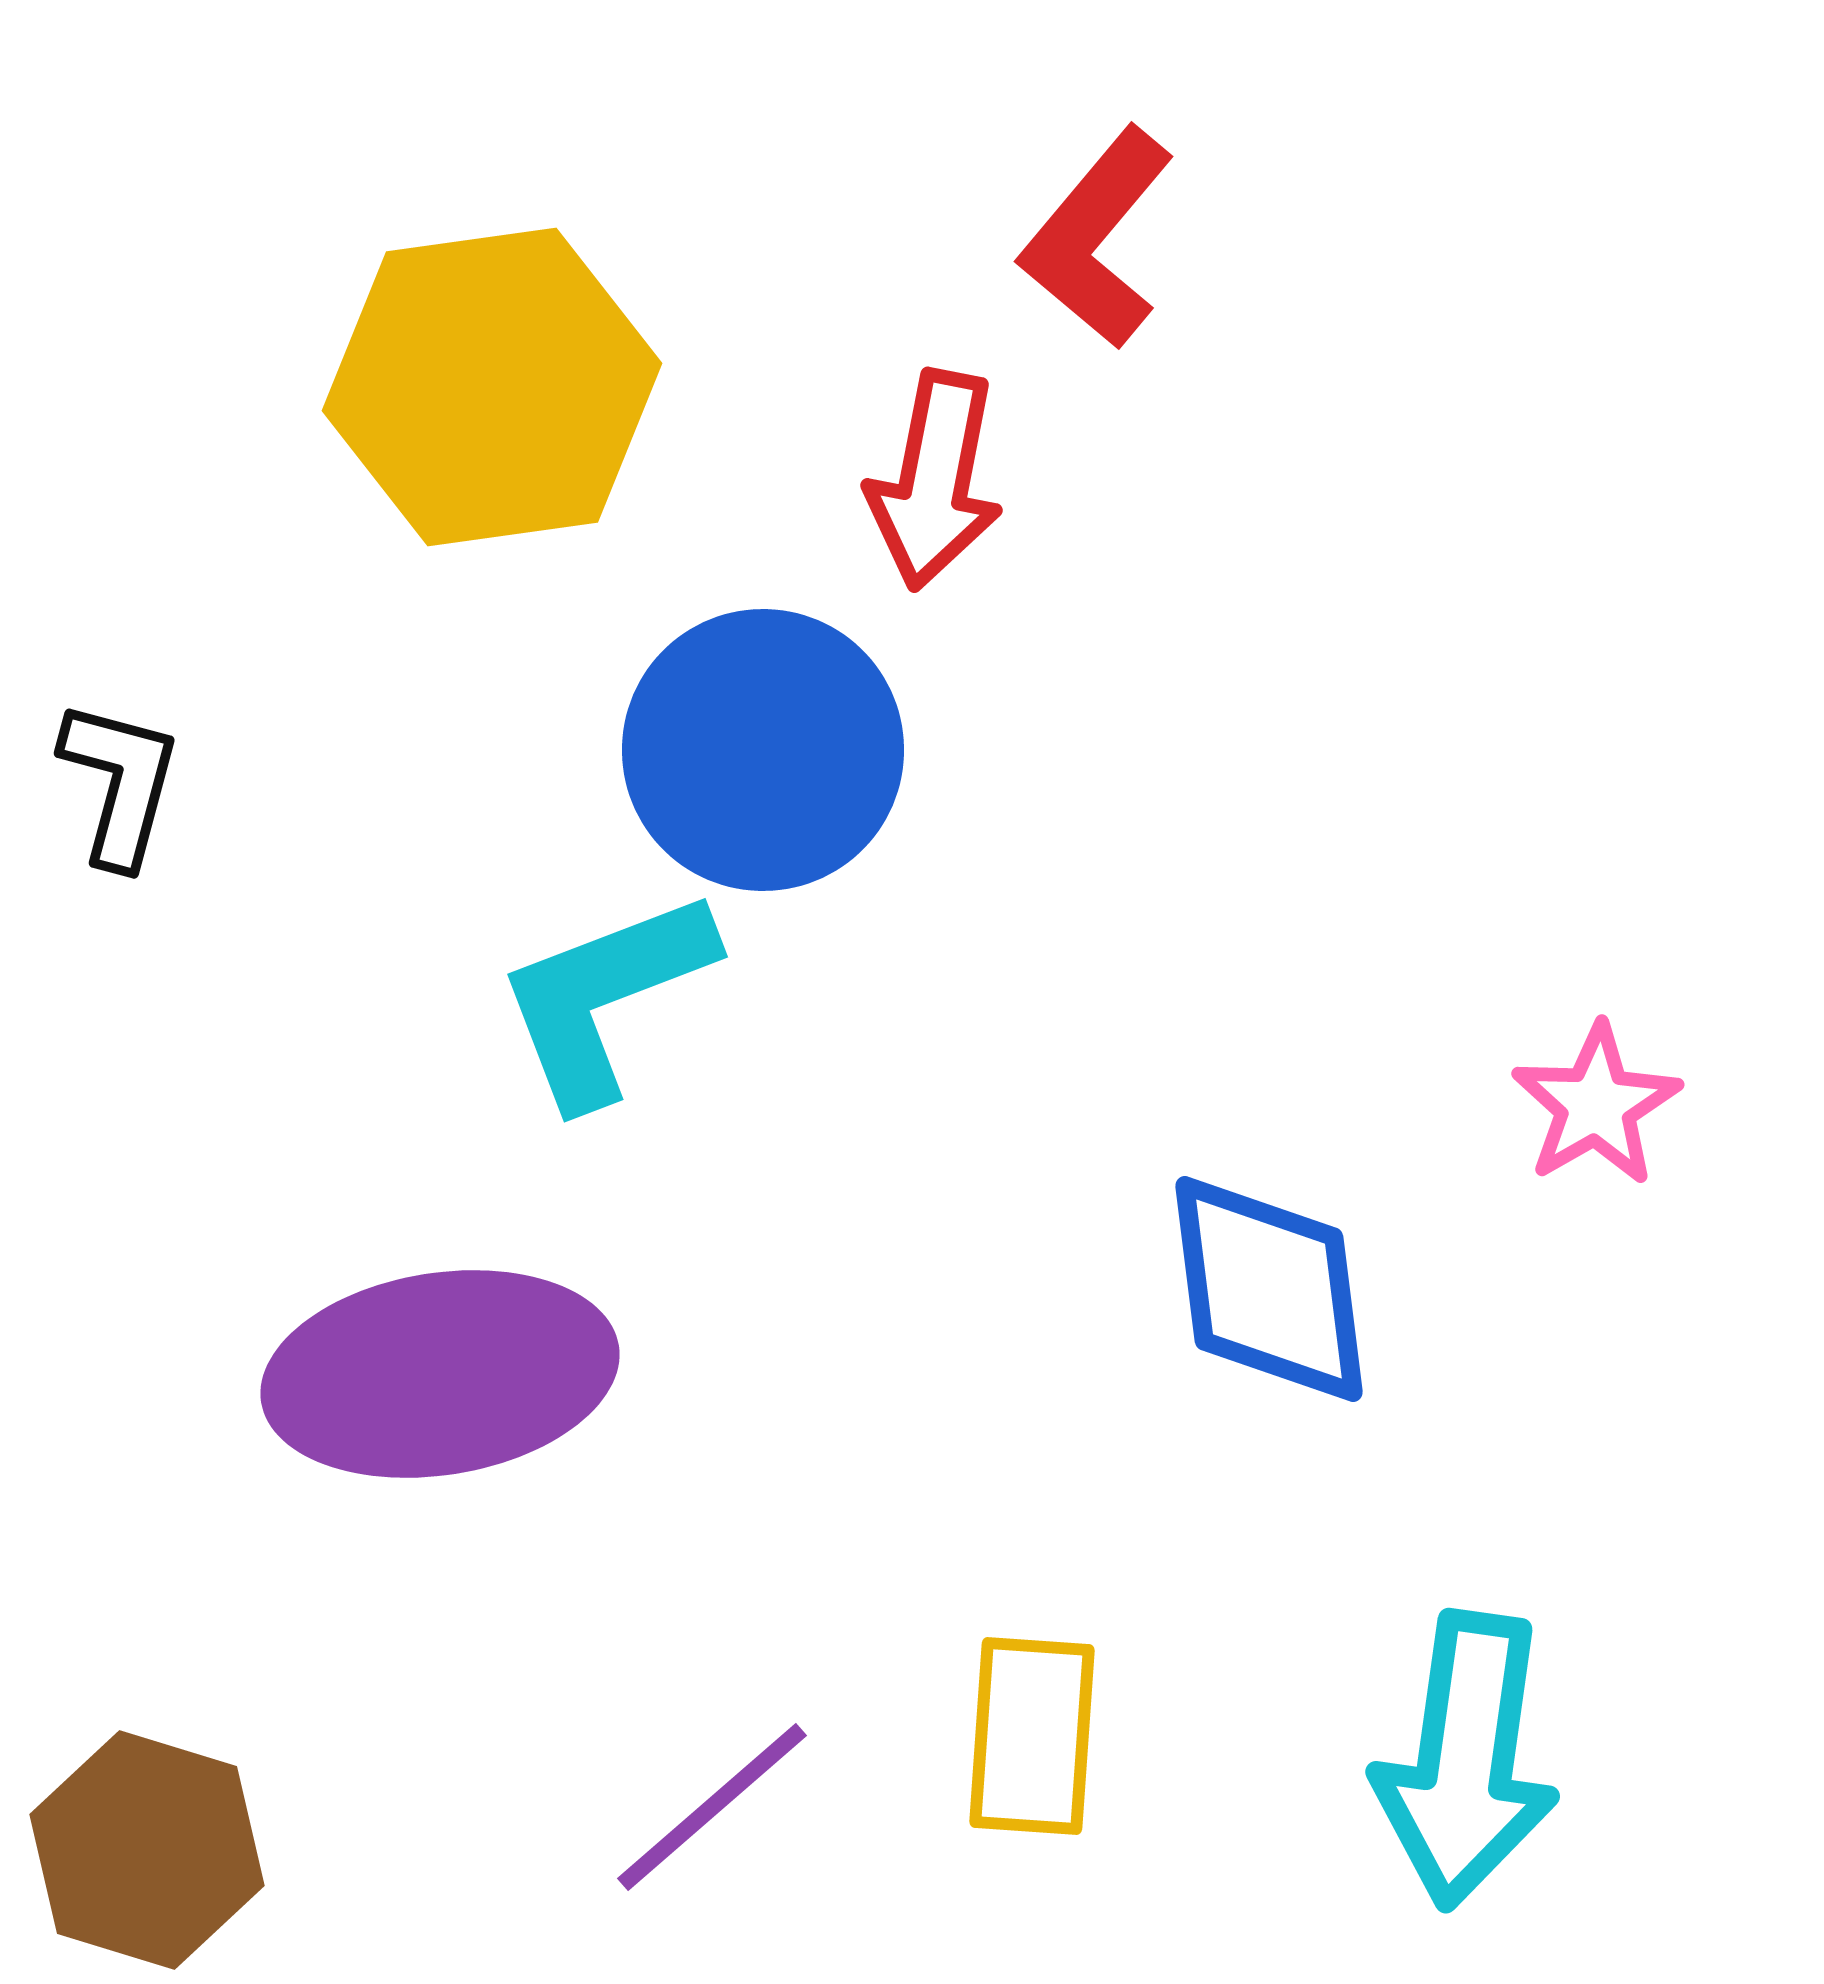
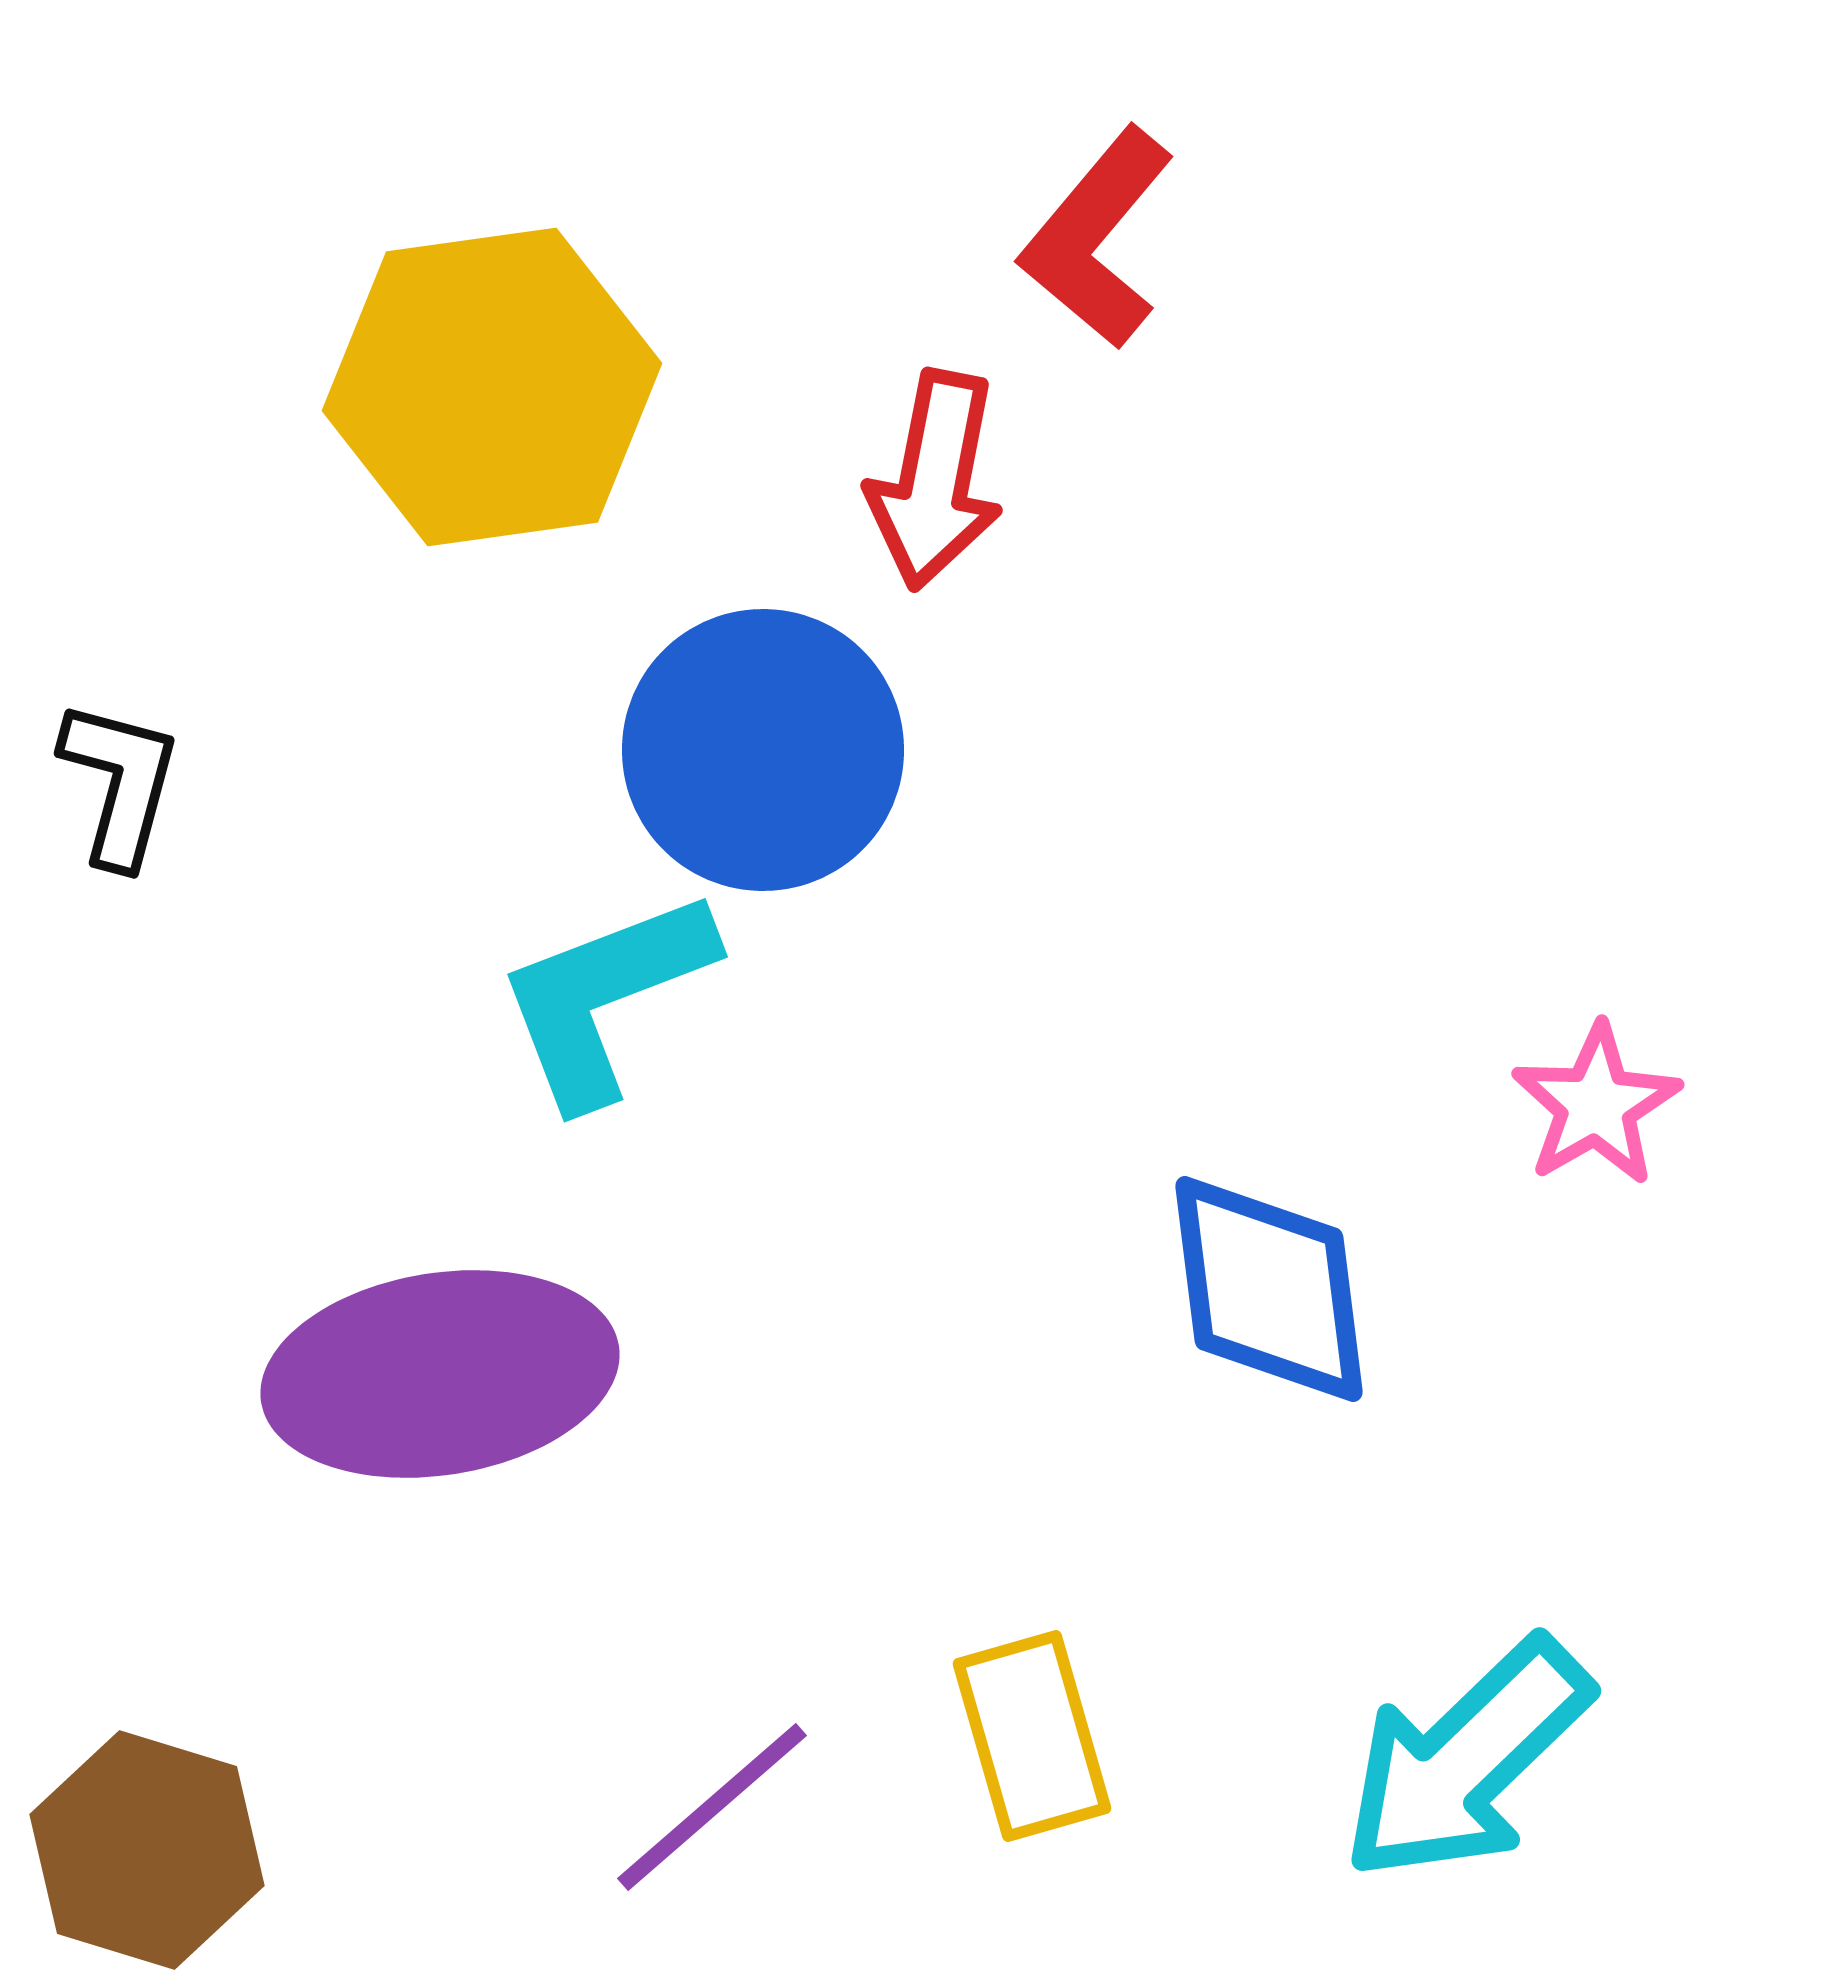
yellow rectangle: rotated 20 degrees counterclockwise
cyan arrow: rotated 38 degrees clockwise
